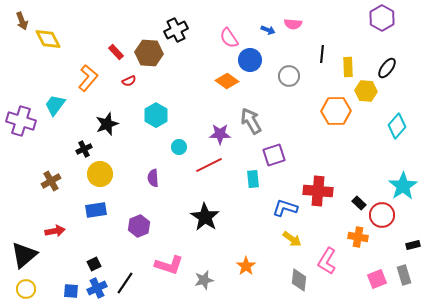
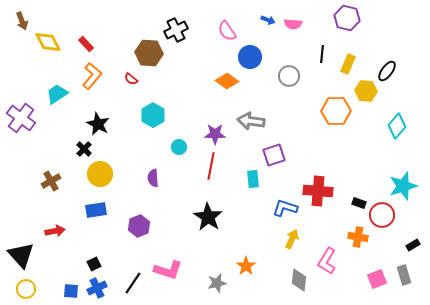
purple hexagon at (382, 18): moved 35 px left; rotated 15 degrees counterclockwise
blue arrow at (268, 30): moved 10 px up
pink semicircle at (229, 38): moved 2 px left, 7 px up
yellow diamond at (48, 39): moved 3 px down
red rectangle at (116, 52): moved 30 px left, 8 px up
blue circle at (250, 60): moved 3 px up
yellow rectangle at (348, 67): moved 3 px up; rotated 24 degrees clockwise
black ellipse at (387, 68): moved 3 px down
orange L-shape at (88, 78): moved 4 px right, 2 px up
red semicircle at (129, 81): moved 2 px right, 2 px up; rotated 64 degrees clockwise
cyan trapezoid at (55, 105): moved 2 px right, 11 px up; rotated 20 degrees clockwise
cyan hexagon at (156, 115): moved 3 px left
purple cross at (21, 121): moved 3 px up; rotated 20 degrees clockwise
gray arrow at (251, 121): rotated 52 degrees counterclockwise
black star at (107, 124): moved 9 px left; rotated 25 degrees counterclockwise
purple star at (220, 134): moved 5 px left
black cross at (84, 149): rotated 21 degrees counterclockwise
red line at (209, 165): moved 2 px right, 1 px down; rotated 52 degrees counterclockwise
cyan star at (403, 186): rotated 16 degrees clockwise
black rectangle at (359, 203): rotated 24 degrees counterclockwise
black star at (205, 217): moved 3 px right
yellow arrow at (292, 239): rotated 102 degrees counterclockwise
black rectangle at (413, 245): rotated 16 degrees counterclockwise
black triangle at (24, 255): moved 3 px left; rotated 32 degrees counterclockwise
pink L-shape at (169, 265): moved 1 px left, 5 px down
gray star at (204, 280): moved 13 px right, 3 px down
black line at (125, 283): moved 8 px right
